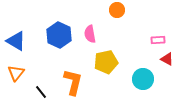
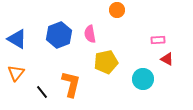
blue hexagon: rotated 15 degrees clockwise
blue triangle: moved 1 px right, 2 px up
orange L-shape: moved 2 px left, 2 px down
black line: moved 1 px right
